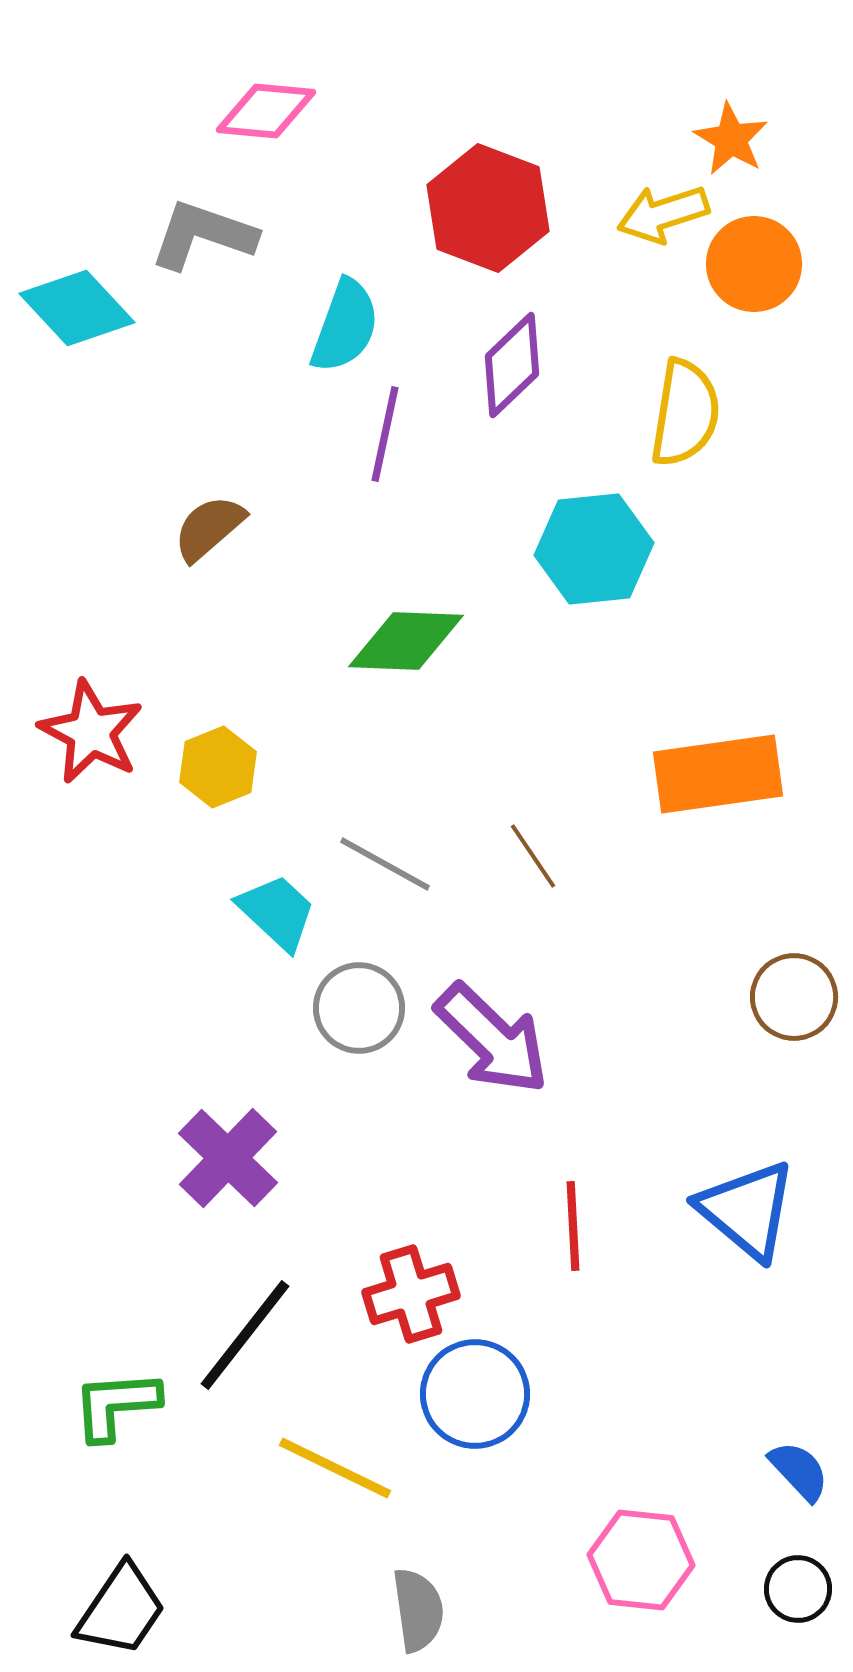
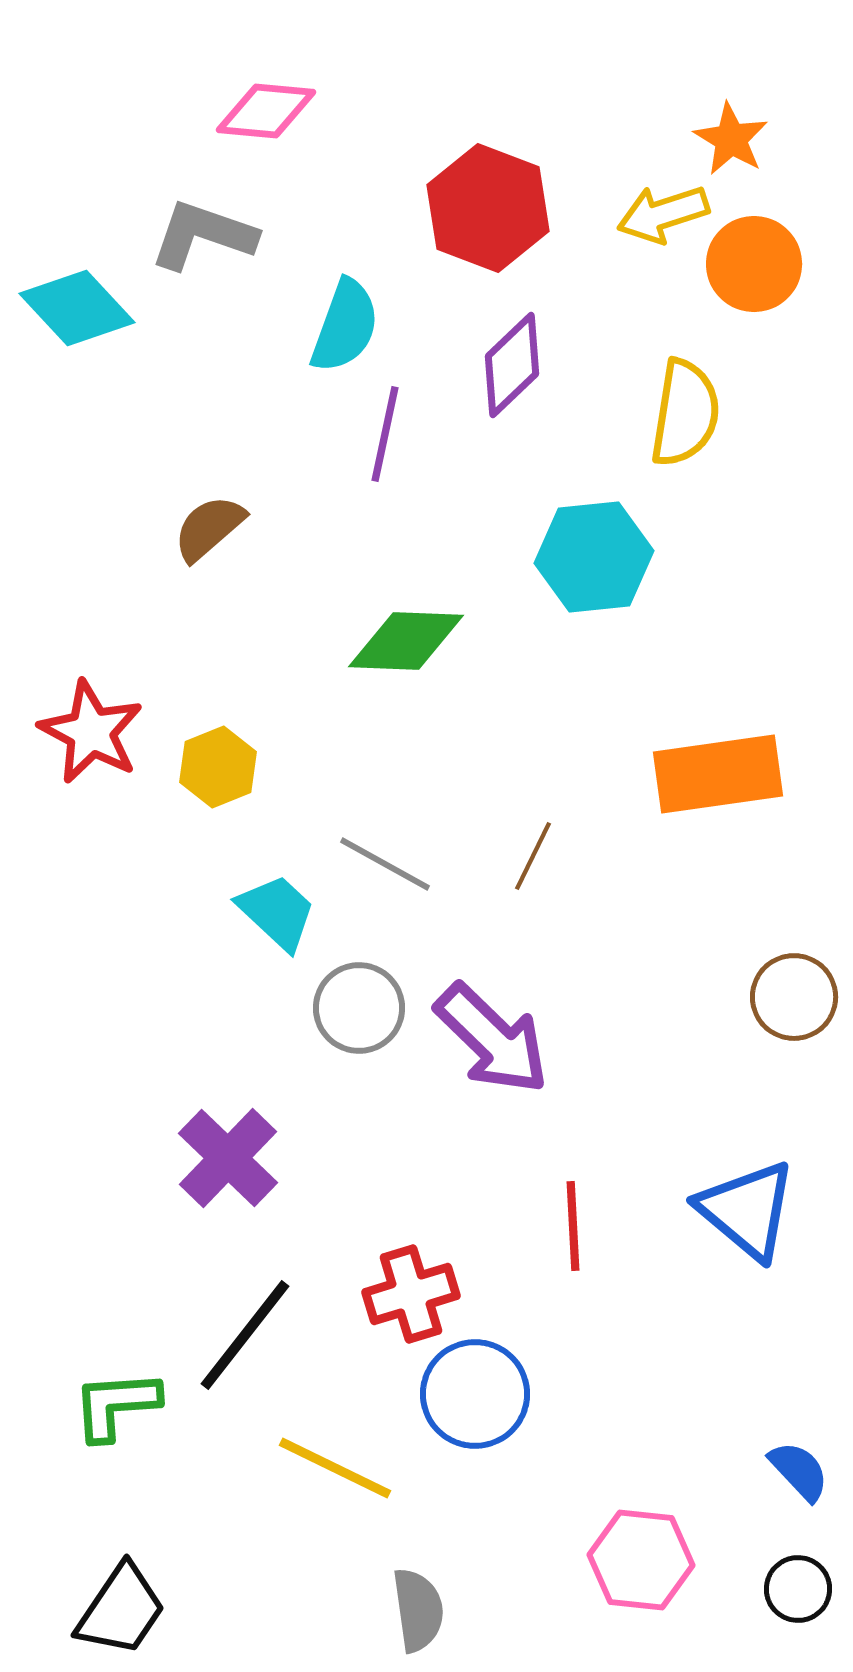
cyan hexagon: moved 8 px down
brown line: rotated 60 degrees clockwise
